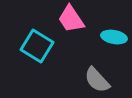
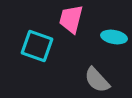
pink trapezoid: rotated 48 degrees clockwise
cyan square: rotated 12 degrees counterclockwise
